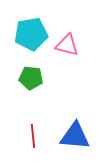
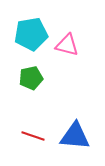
green pentagon: rotated 20 degrees counterclockwise
red line: rotated 65 degrees counterclockwise
